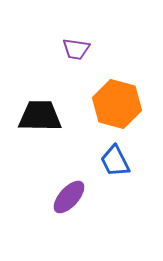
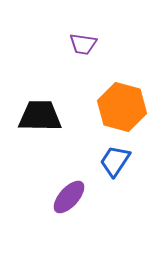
purple trapezoid: moved 7 px right, 5 px up
orange hexagon: moved 5 px right, 3 px down
blue trapezoid: rotated 60 degrees clockwise
